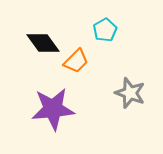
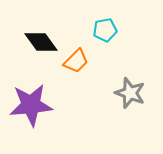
cyan pentagon: rotated 20 degrees clockwise
black diamond: moved 2 px left, 1 px up
purple star: moved 22 px left, 4 px up
